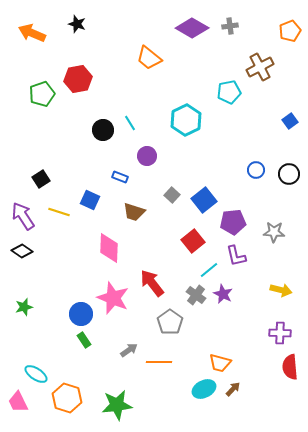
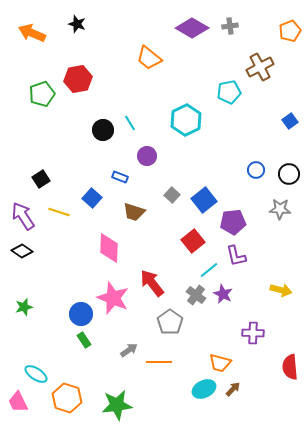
blue square at (90, 200): moved 2 px right, 2 px up; rotated 18 degrees clockwise
gray star at (274, 232): moved 6 px right, 23 px up
purple cross at (280, 333): moved 27 px left
